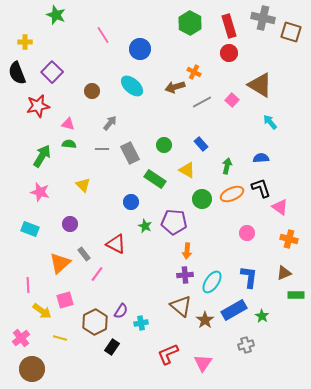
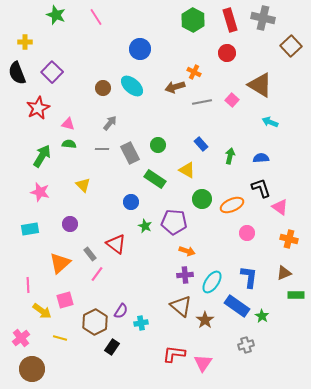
green hexagon at (190, 23): moved 3 px right, 3 px up
red rectangle at (229, 26): moved 1 px right, 6 px up
brown square at (291, 32): moved 14 px down; rotated 30 degrees clockwise
pink line at (103, 35): moved 7 px left, 18 px up
red circle at (229, 53): moved 2 px left
brown circle at (92, 91): moved 11 px right, 3 px up
gray line at (202, 102): rotated 18 degrees clockwise
red star at (38, 106): moved 2 px down; rotated 15 degrees counterclockwise
cyan arrow at (270, 122): rotated 28 degrees counterclockwise
green circle at (164, 145): moved 6 px left
green arrow at (227, 166): moved 3 px right, 10 px up
orange ellipse at (232, 194): moved 11 px down
cyan rectangle at (30, 229): rotated 30 degrees counterclockwise
red triangle at (116, 244): rotated 10 degrees clockwise
orange arrow at (187, 251): rotated 77 degrees counterclockwise
gray rectangle at (84, 254): moved 6 px right
blue rectangle at (234, 310): moved 3 px right, 4 px up; rotated 65 degrees clockwise
red L-shape at (168, 354): moved 6 px right; rotated 30 degrees clockwise
